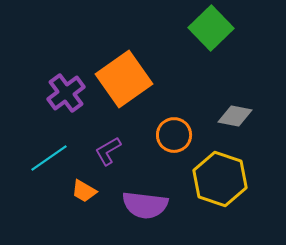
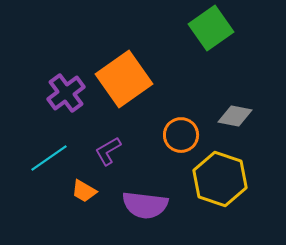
green square: rotated 9 degrees clockwise
orange circle: moved 7 px right
